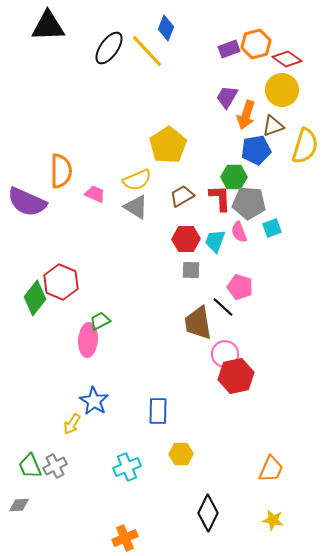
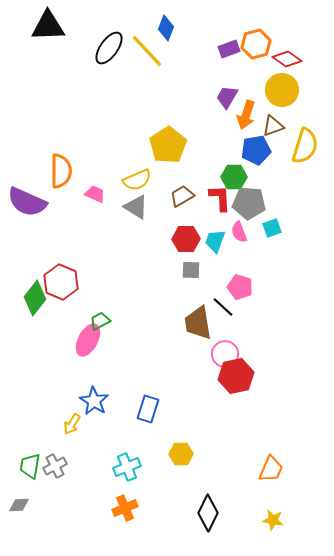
pink ellipse at (88, 340): rotated 24 degrees clockwise
blue rectangle at (158, 411): moved 10 px left, 2 px up; rotated 16 degrees clockwise
green trapezoid at (30, 466): rotated 32 degrees clockwise
orange cross at (125, 538): moved 30 px up
